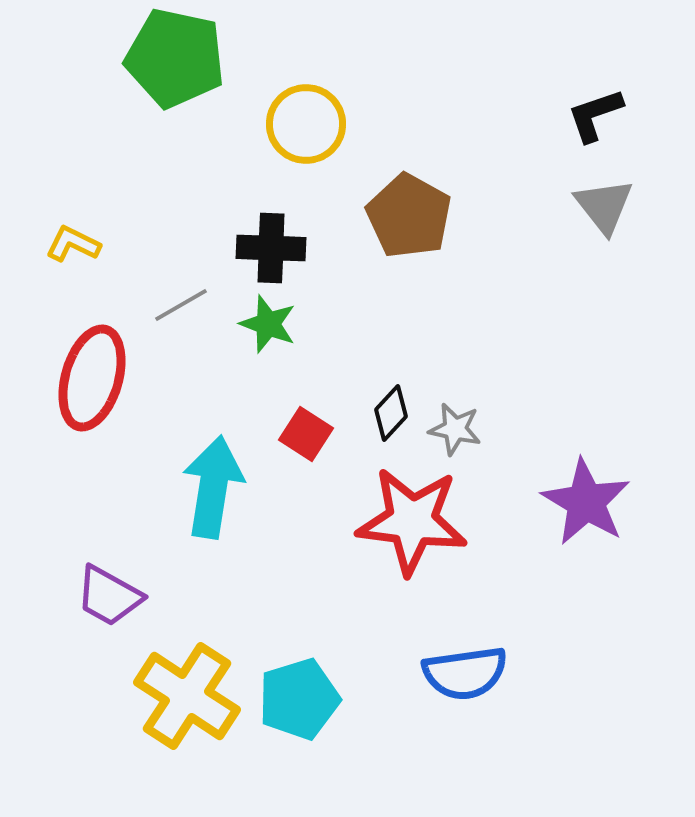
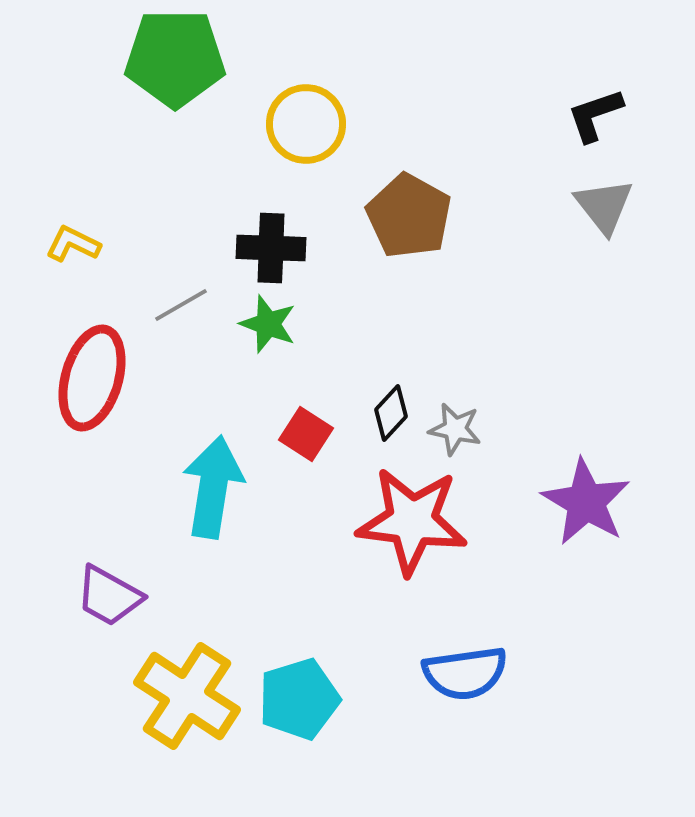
green pentagon: rotated 12 degrees counterclockwise
